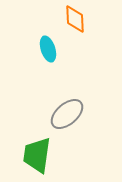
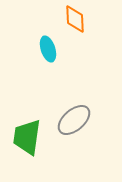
gray ellipse: moved 7 px right, 6 px down
green trapezoid: moved 10 px left, 18 px up
